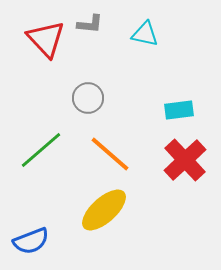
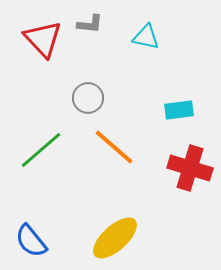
cyan triangle: moved 1 px right, 3 px down
red triangle: moved 3 px left
orange line: moved 4 px right, 7 px up
red cross: moved 5 px right, 8 px down; rotated 30 degrees counterclockwise
yellow ellipse: moved 11 px right, 28 px down
blue semicircle: rotated 72 degrees clockwise
